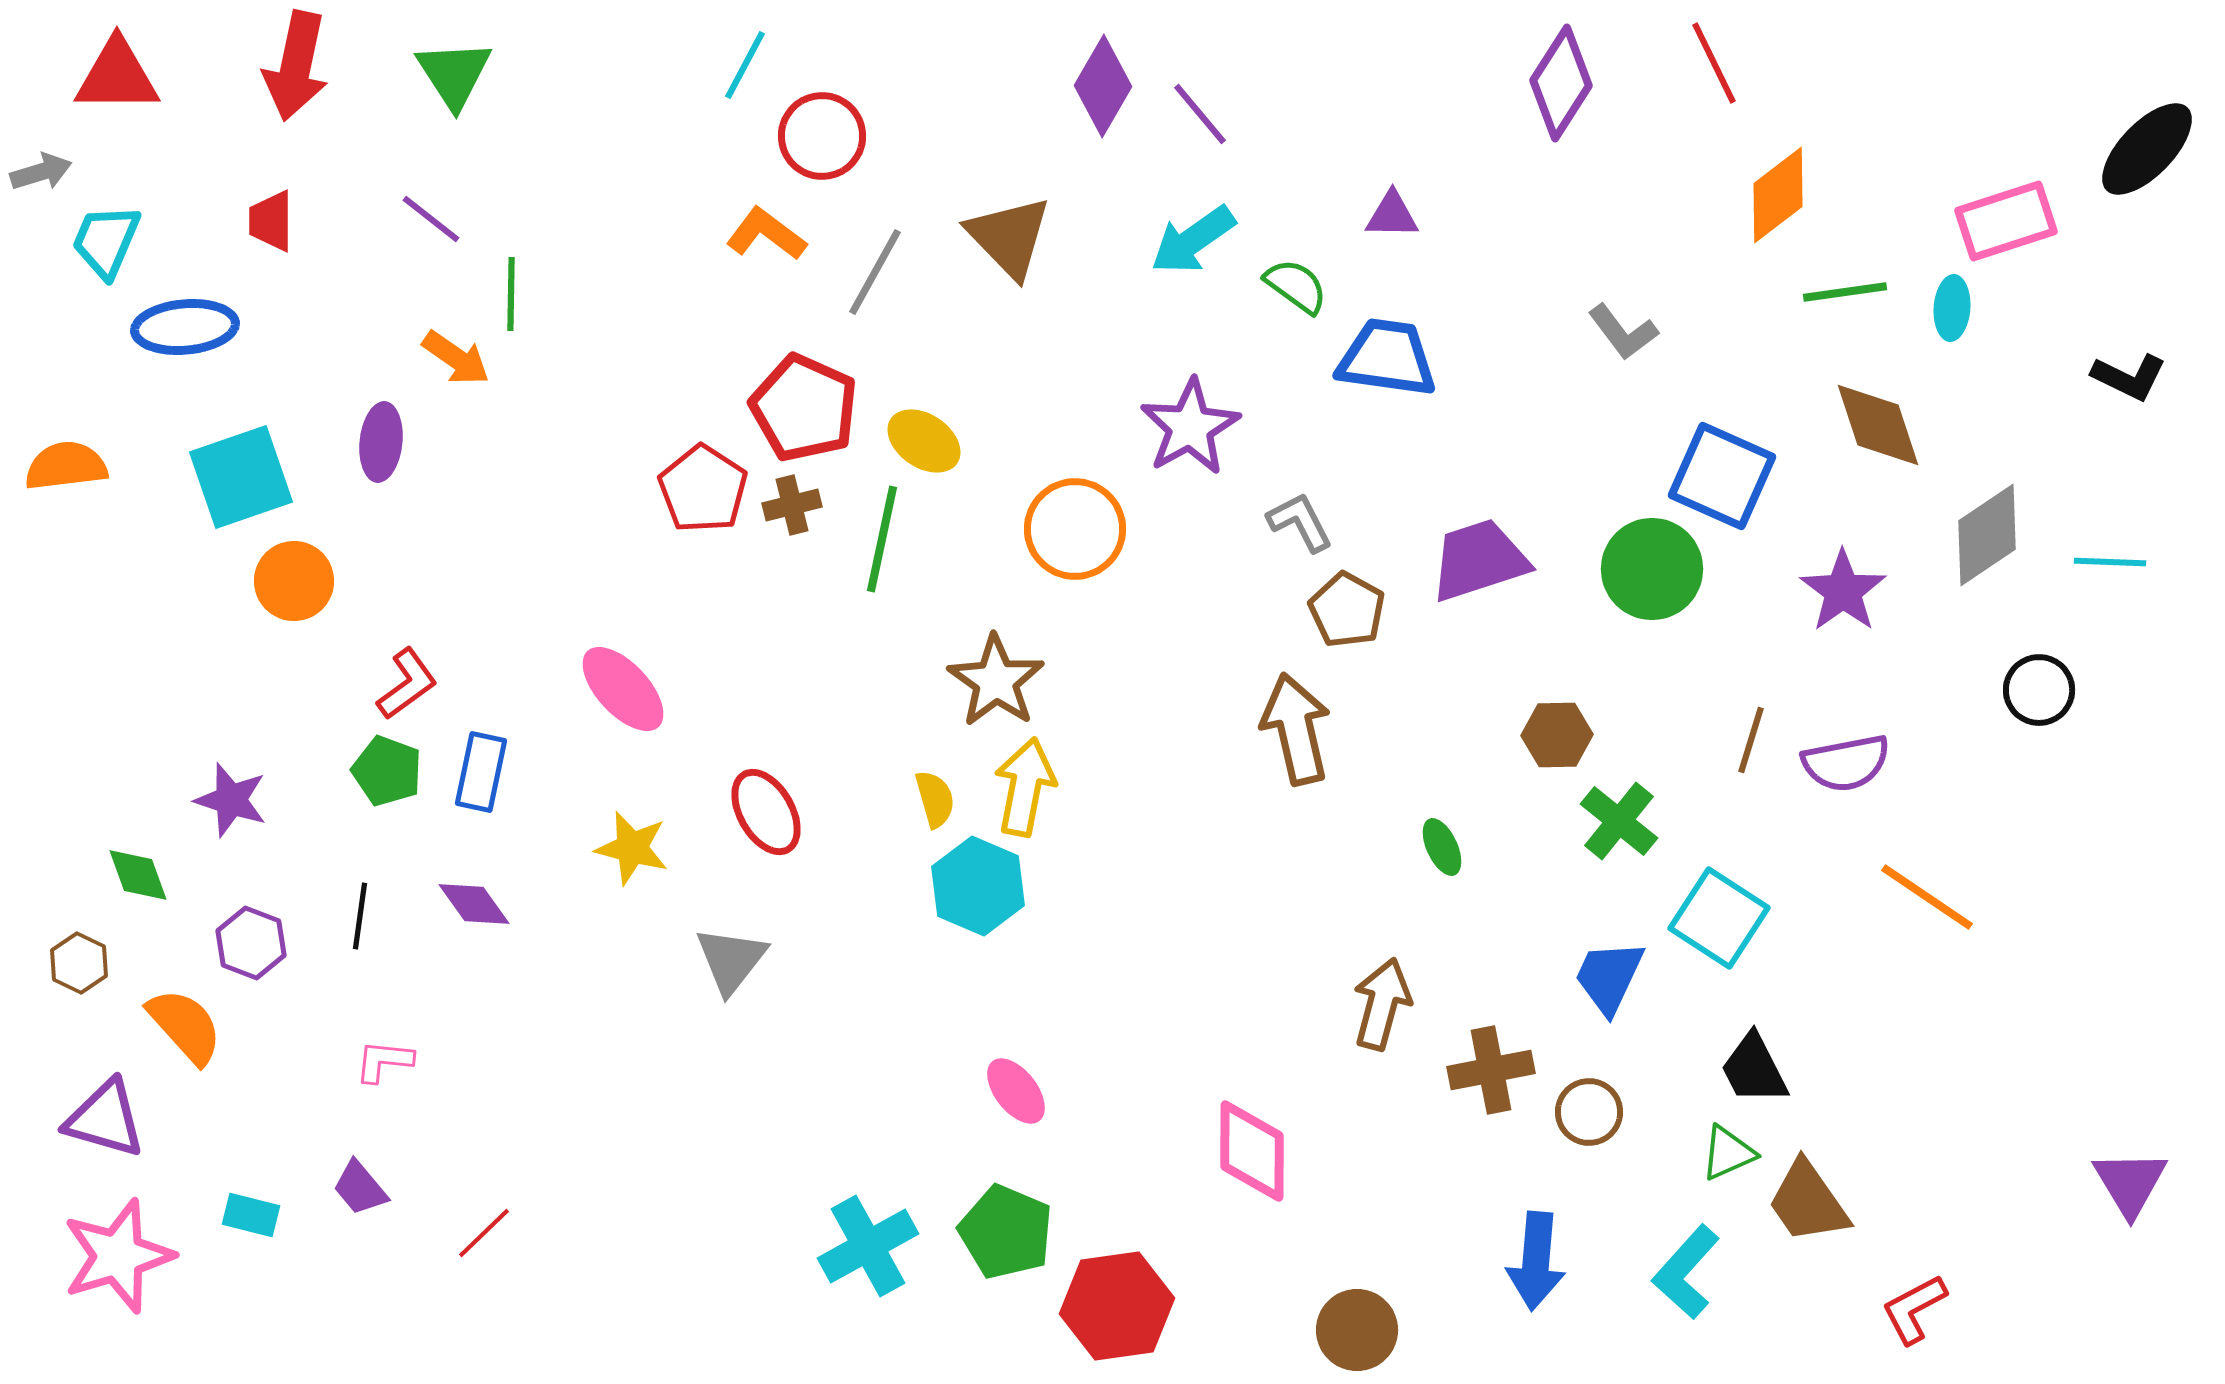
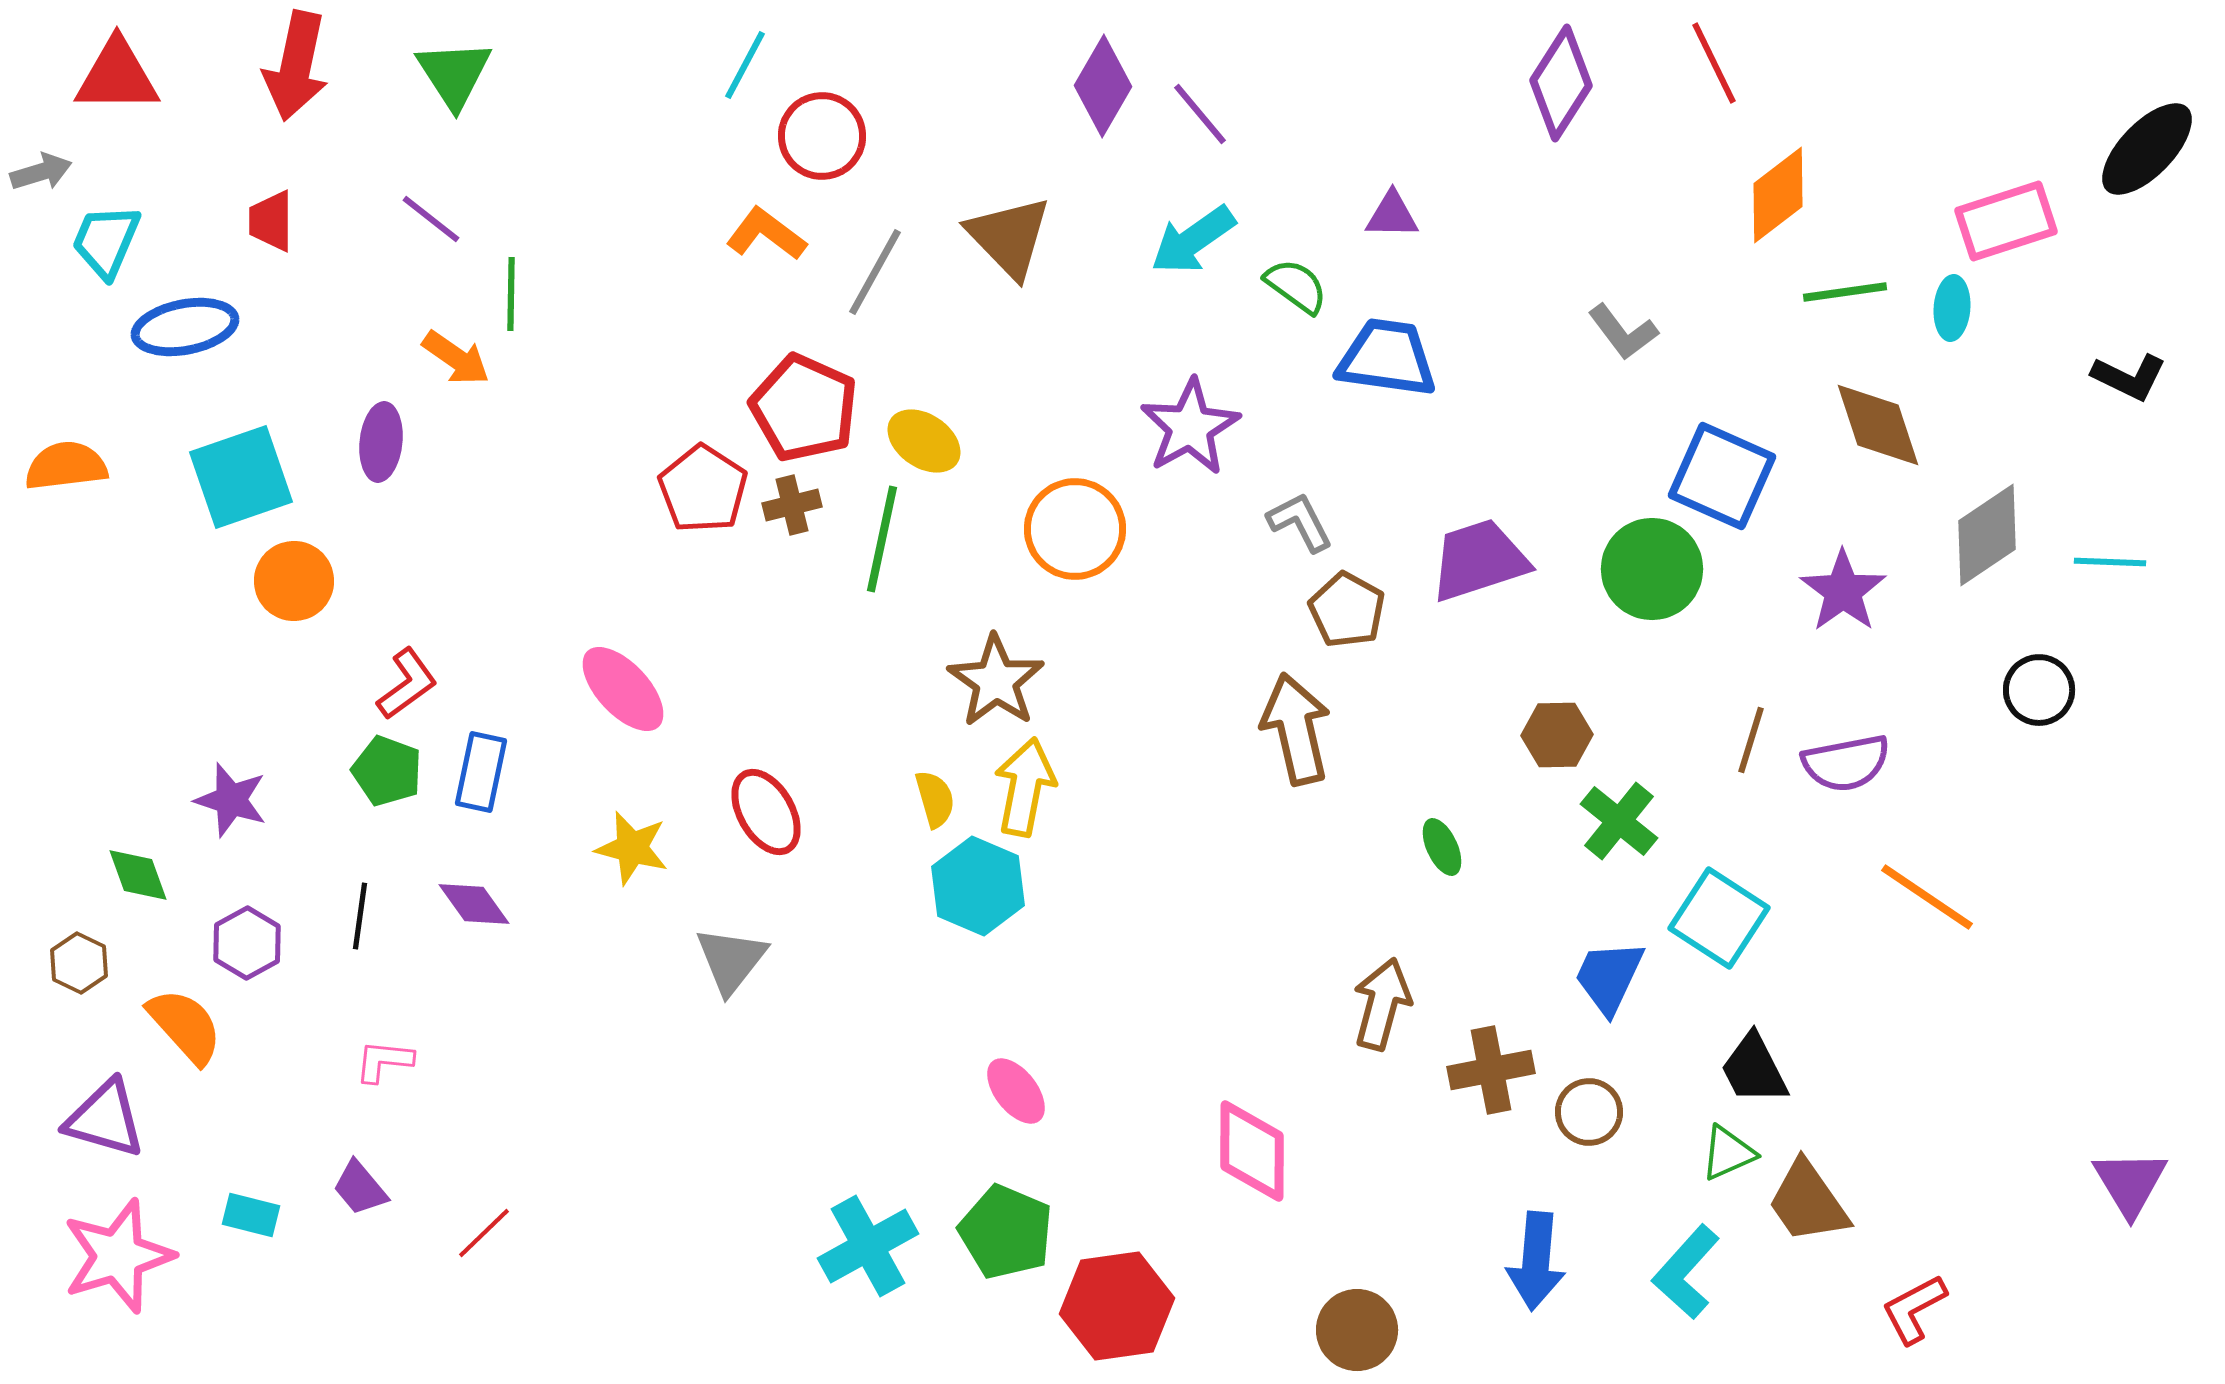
blue ellipse at (185, 327): rotated 6 degrees counterclockwise
purple hexagon at (251, 943): moved 4 px left; rotated 10 degrees clockwise
